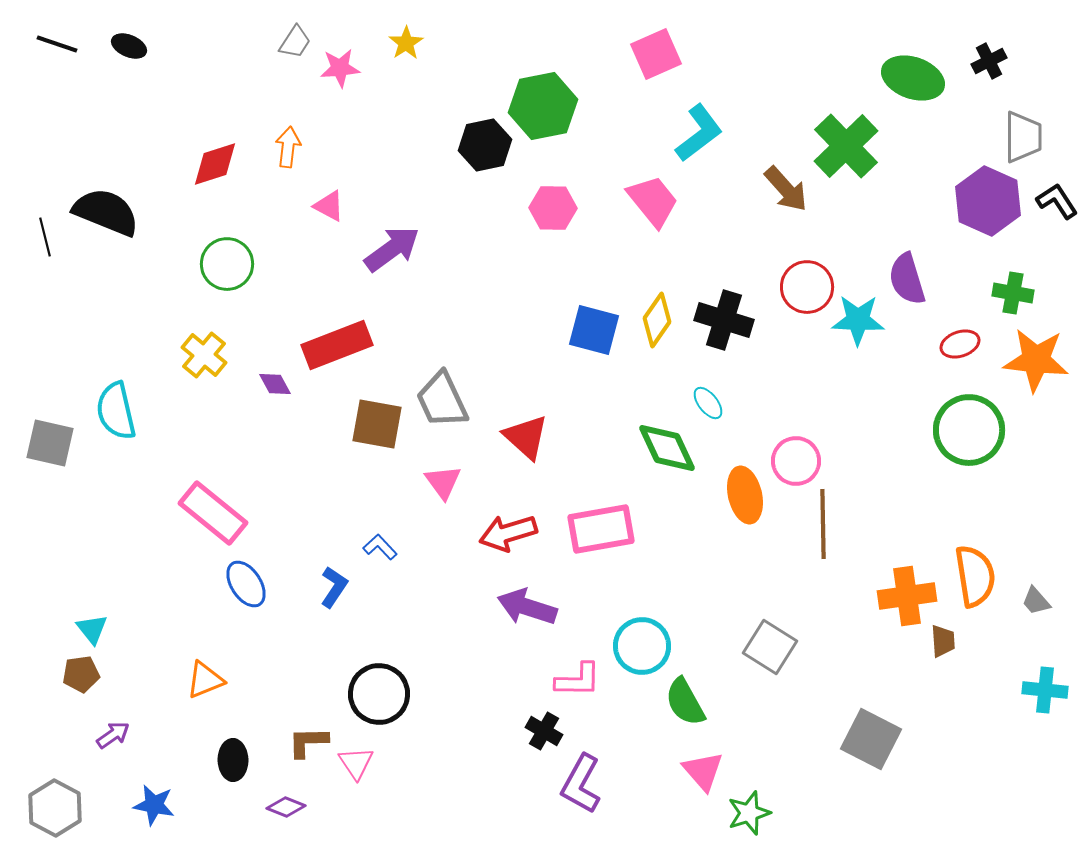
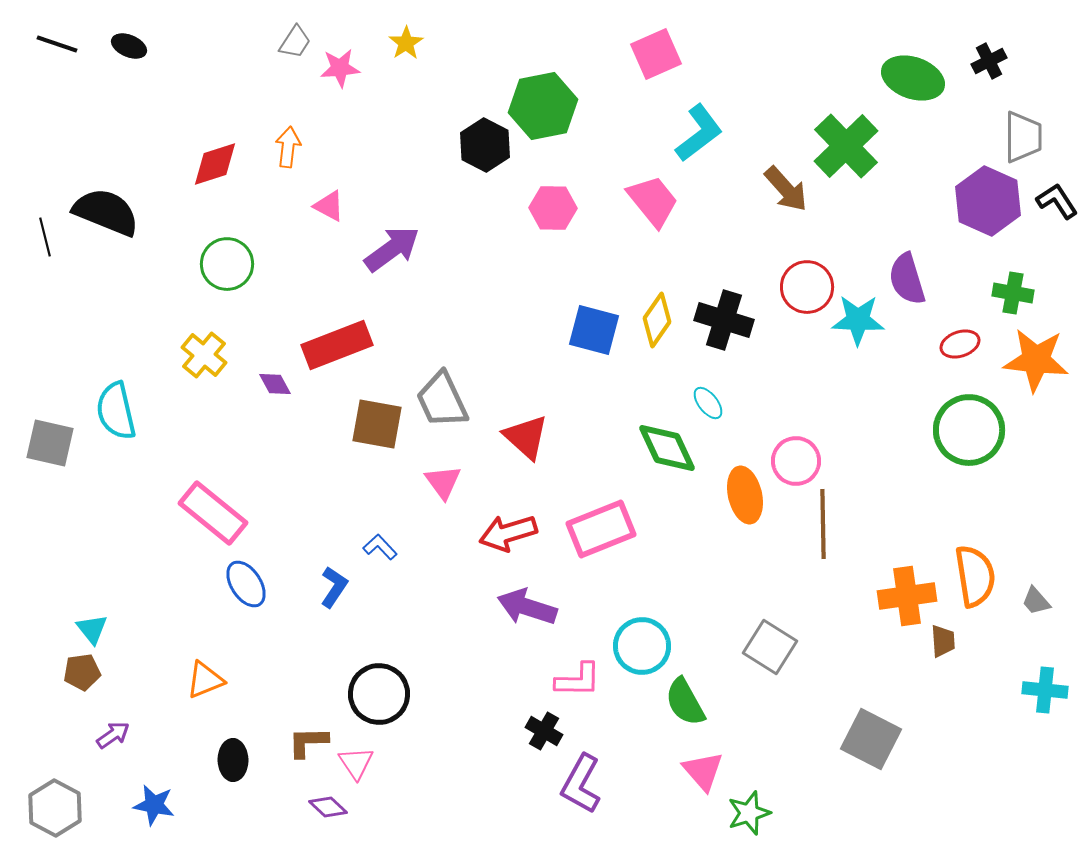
black hexagon at (485, 145): rotated 21 degrees counterclockwise
pink rectangle at (601, 529): rotated 12 degrees counterclockwise
brown pentagon at (81, 674): moved 1 px right, 2 px up
purple diamond at (286, 807): moved 42 px right; rotated 21 degrees clockwise
